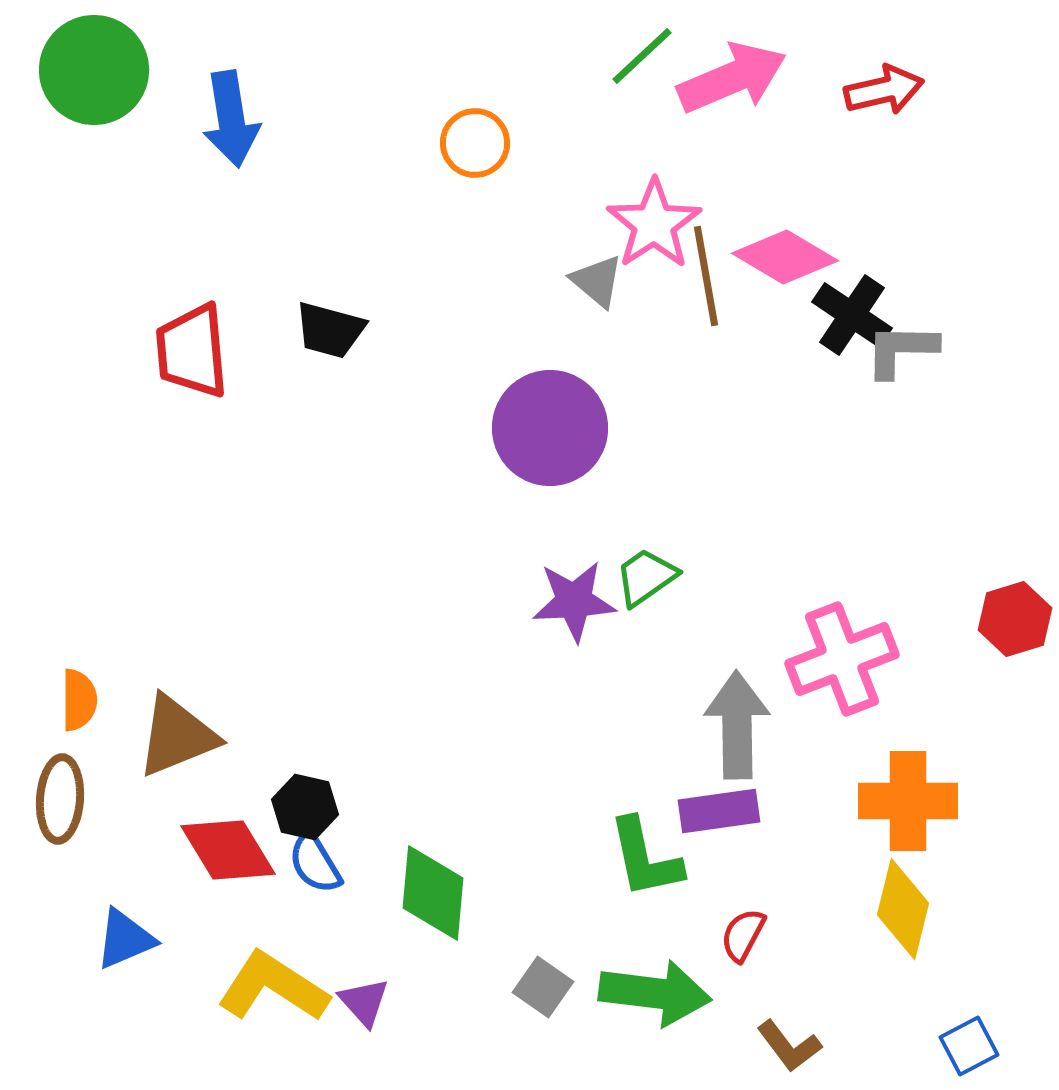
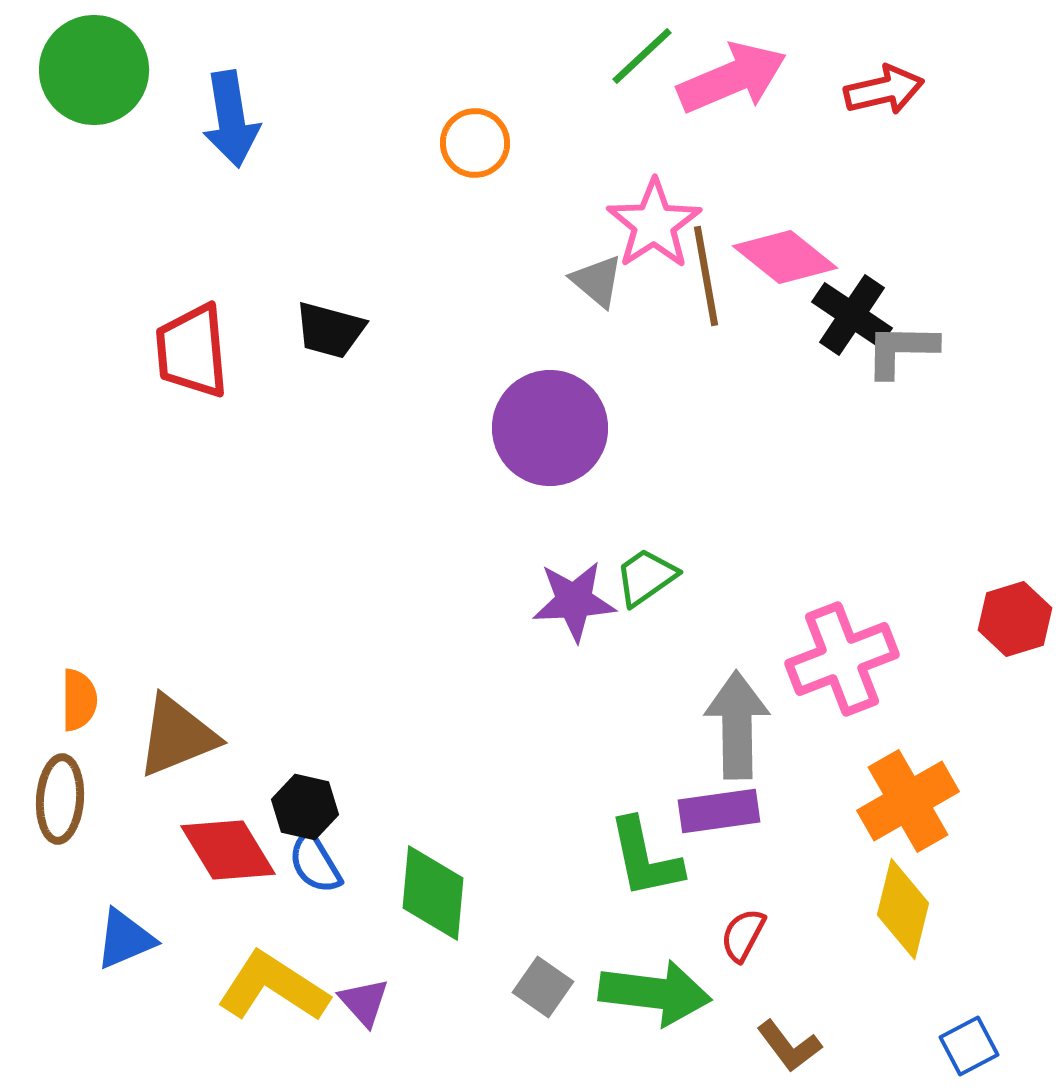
pink diamond: rotated 8 degrees clockwise
orange cross: rotated 30 degrees counterclockwise
